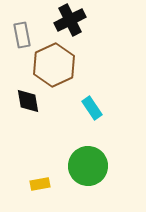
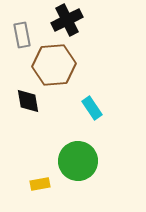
black cross: moved 3 px left
brown hexagon: rotated 21 degrees clockwise
green circle: moved 10 px left, 5 px up
